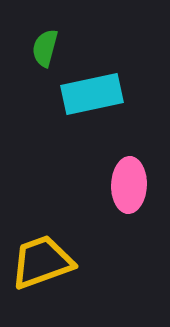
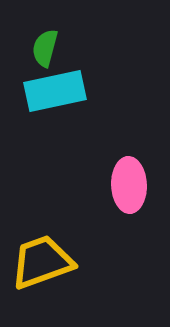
cyan rectangle: moved 37 px left, 3 px up
pink ellipse: rotated 4 degrees counterclockwise
